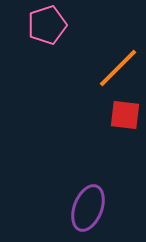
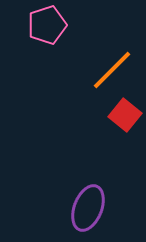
orange line: moved 6 px left, 2 px down
red square: rotated 32 degrees clockwise
